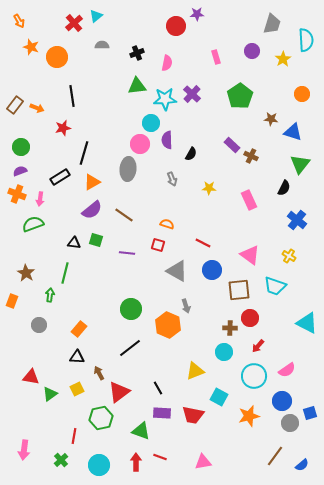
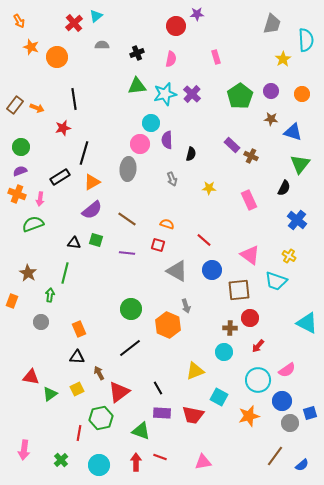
purple circle at (252, 51): moved 19 px right, 40 px down
pink semicircle at (167, 63): moved 4 px right, 4 px up
black line at (72, 96): moved 2 px right, 3 px down
cyan star at (165, 99): moved 5 px up; rotated 10 degrees counterclockwise
black semicircle at (191, 154): rotated 16 degrees counterclockwise
brown line at (124, 215): moved 3 px right, 4 px down
red line at (203, 243): moved 1 px right, 3 px up; rotated 14 degrees clockwise
brown star at (26, 273): moved 2 px right
cyan trapezoid at (275, 286): moved 1 px right, 5 px up
gray circle at (39, 325): moved 2 px right, 3 px up
orange rectangle at (79, 329): rotated 63 degrees counterclockwise
cyan circle at (254, 376): moved 4 px right, 4 px down
red line at (74, 436): moved 5 px right, 3 px up
